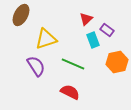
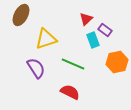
purple rectangle: moved 2 px left
purple semicircle: moved 2 px down
